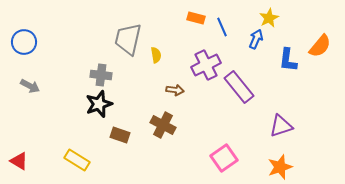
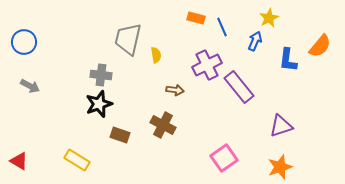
blue arrow: moved 1 px left, 2 px down
purple cross: moved 1 px right
